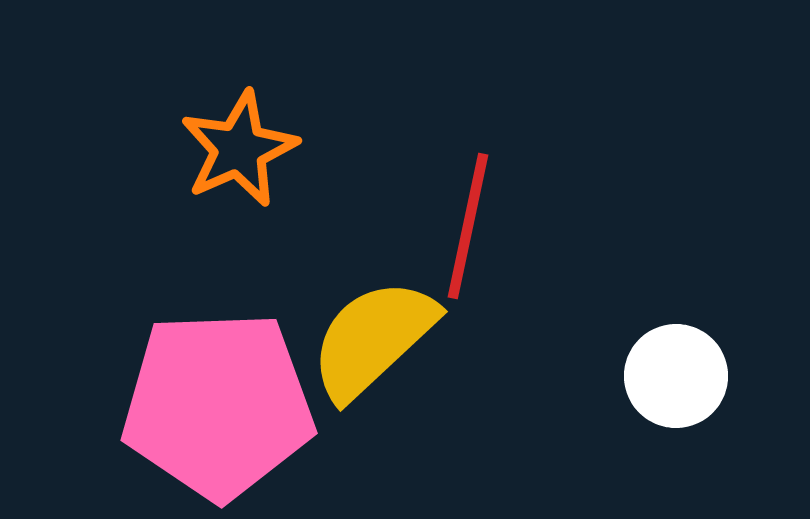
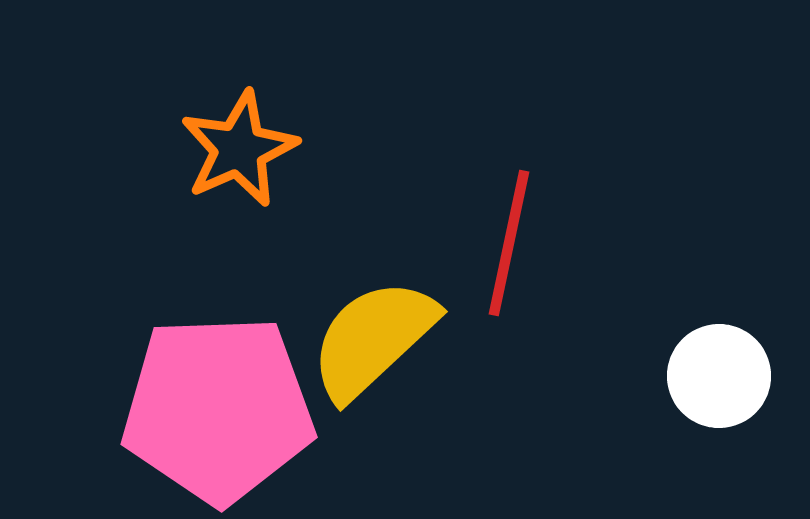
red line: moved 41 px right, 17 px down
white circle: moved 43 px right
pink pentagon: moved 4 px down
